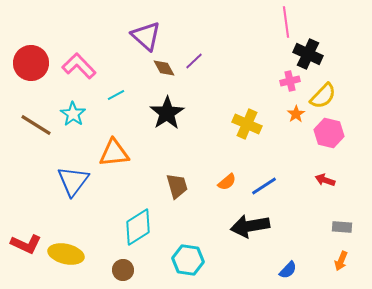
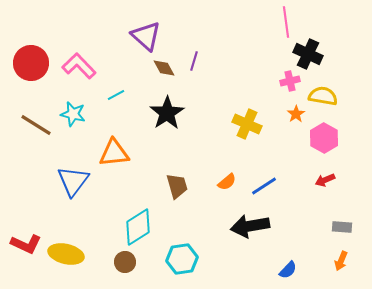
purple line: rotated 30 degrees counterclockwise
yellow semicircle: rotated 124 degrees counterclockwise
cyan star: rotated 20 degrees counterclockwise
pink hexagon: moved 5 px left, 5 px down; rotated 16 degrees clockwise
red arrow: rotated 42 degrees counterclockwise
cyan hexagon: moved 6 px left, 1 px up; rotated 16 degrees counterclockwise
brown circle: moved 2 px right, 8 px up
